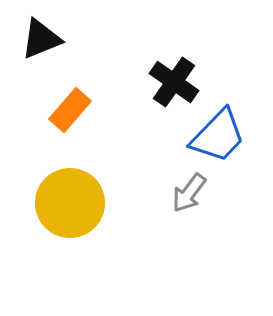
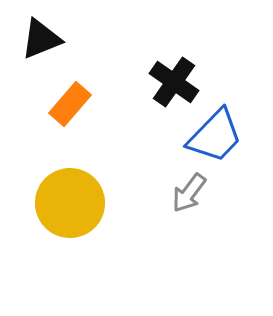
orange rectangle: moved 6 px up
blue trapezoid: moved 3 px left
